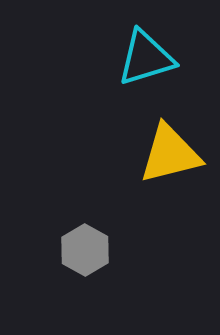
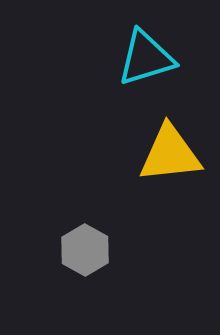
yellow triangle: rotated 8 degrees clockwise
